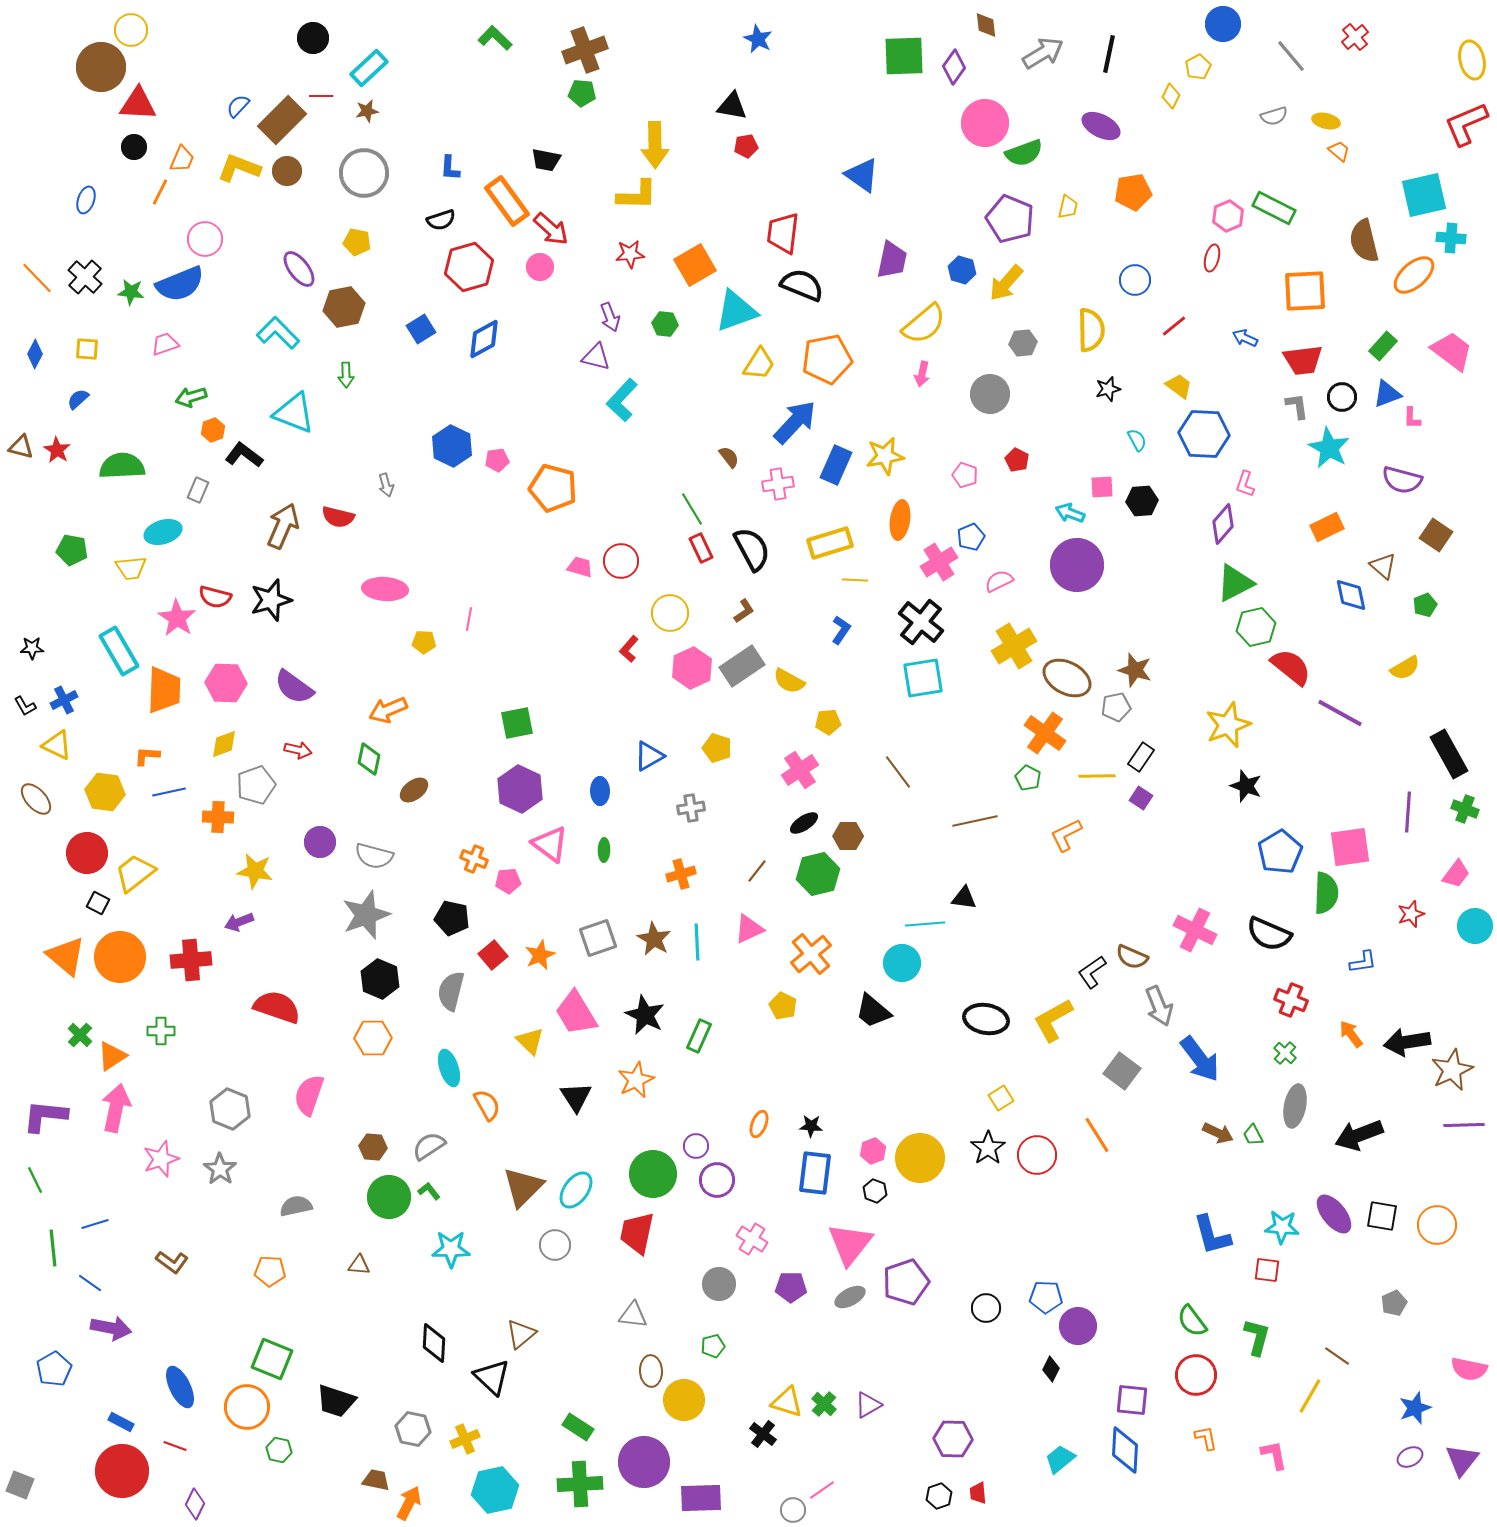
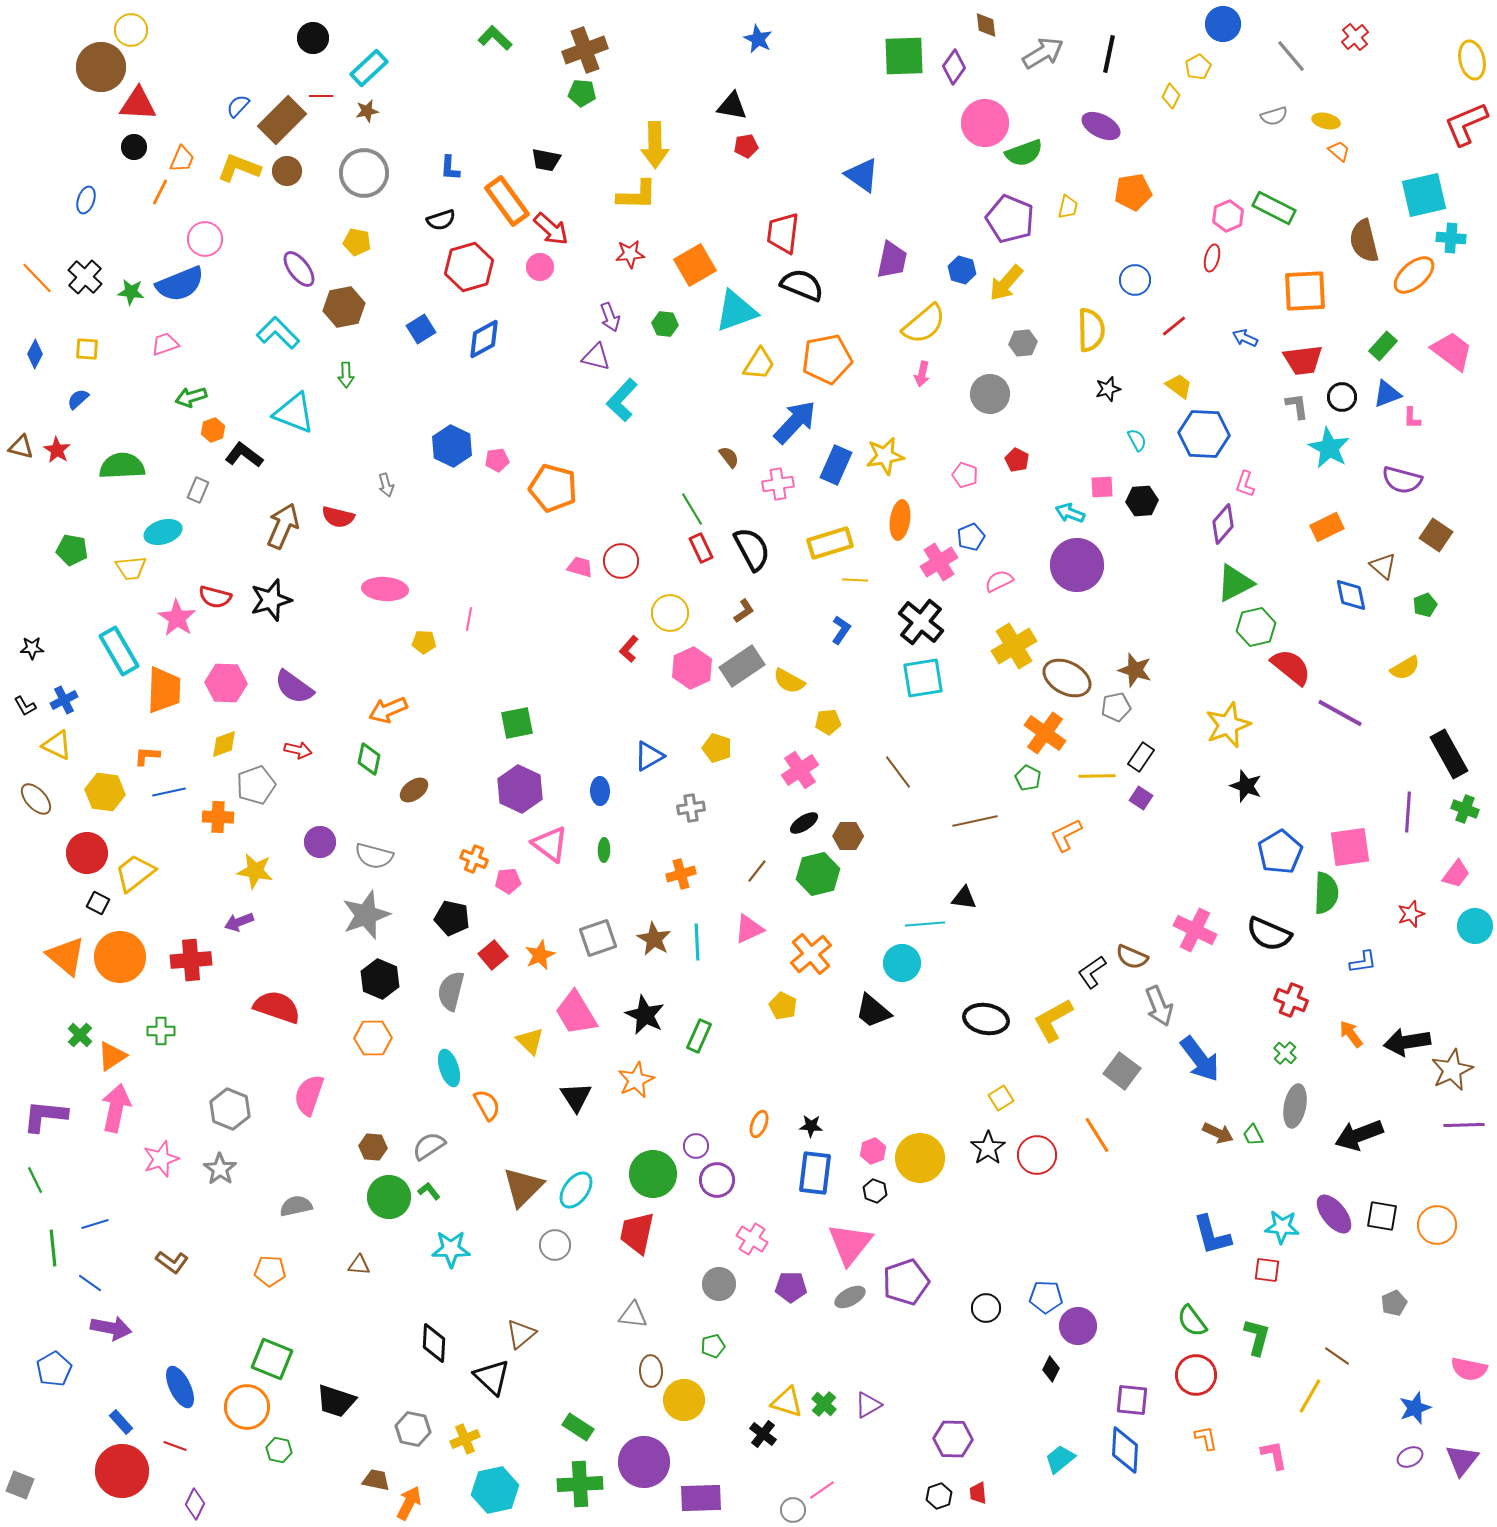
blue rectangle at (121, 1422): rotated 20 degrees clockwise
